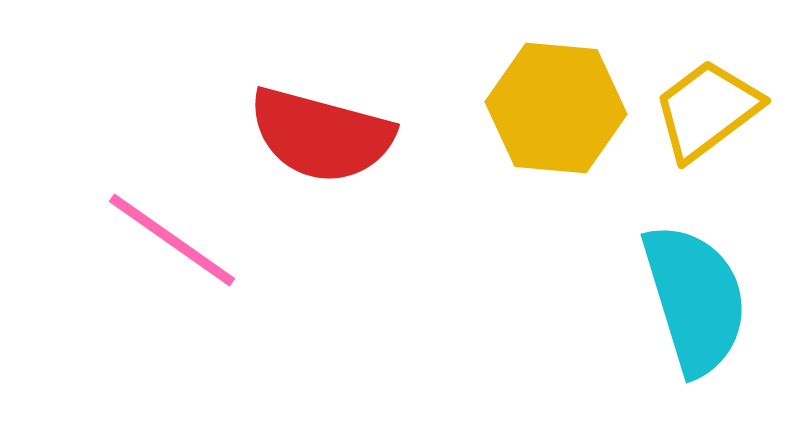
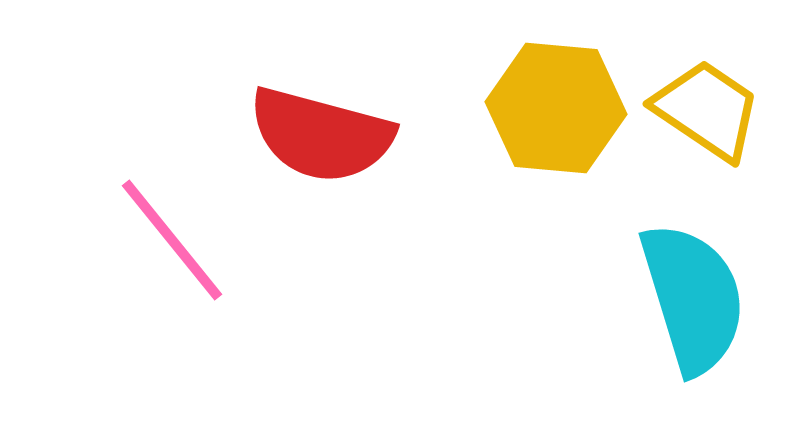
yellow trapezoid: rotated 71 degrees clockwise
pink line: rotated 16 degrees clockwise
cyan semicircle: moved 2 px left, 1 px up
